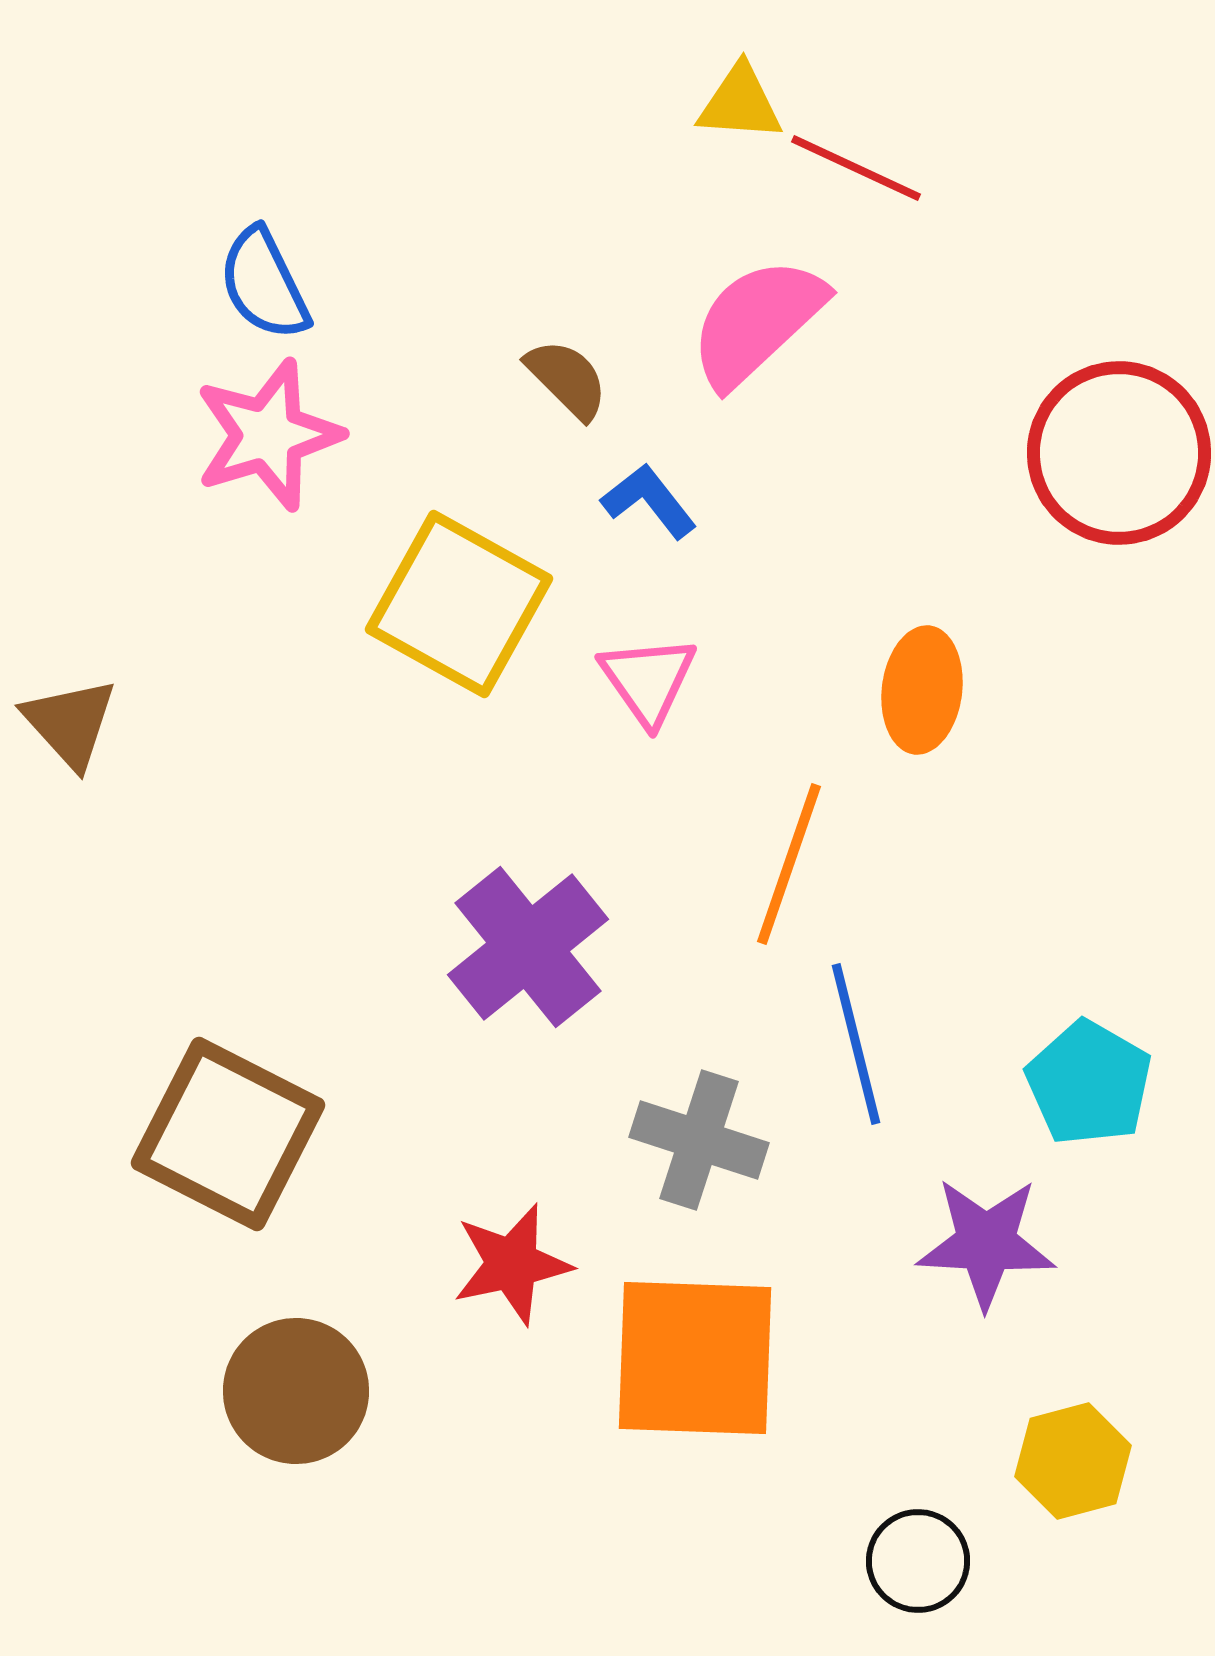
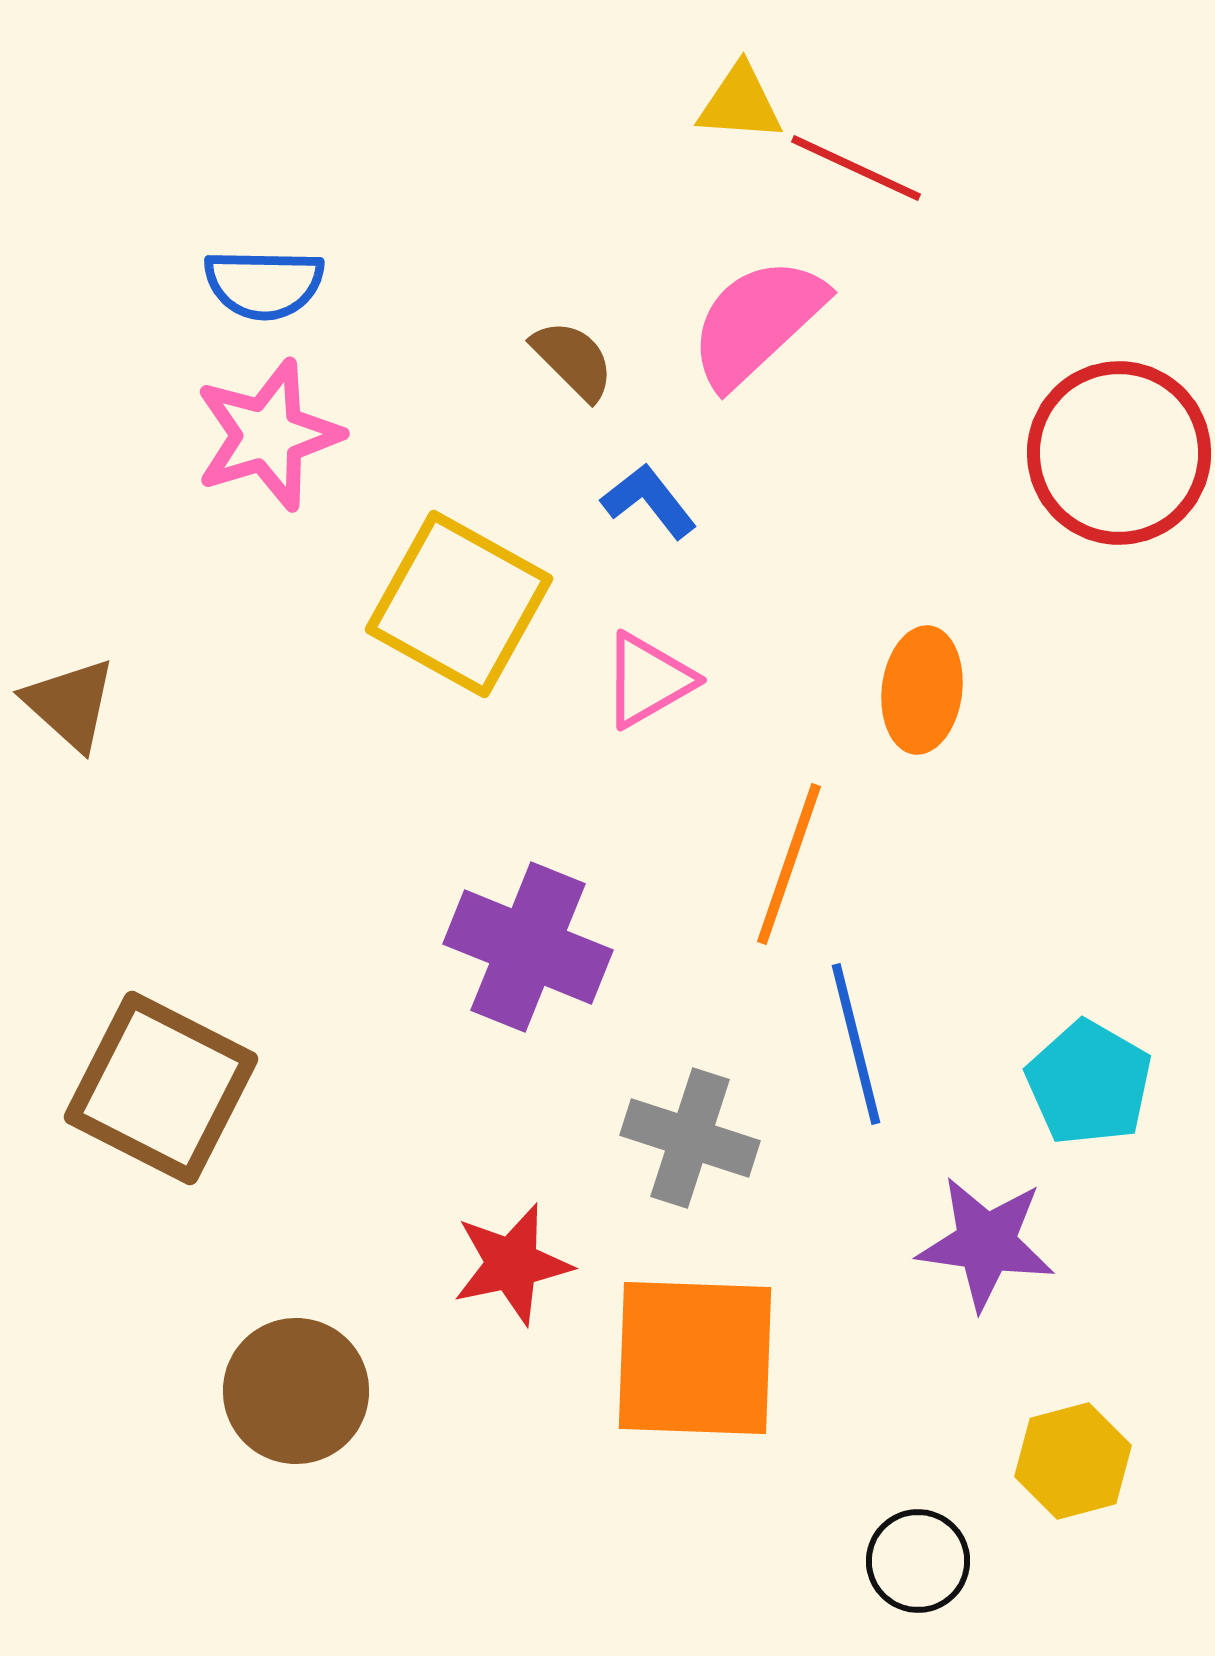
blue semicircle: rotated 63 degrees counterclockwise
brown semicircle: moved 6 px right, 19 px up
pink triangle: rotated 35 degrees clockwise
brown triangle: moved 19 px up; rotated 6 degrees counterclockwise
purple cross: rotated 29 degrees counterclockwise
brown square: moved 67 px left, 46 px up
gray cross: moved 9 px left, 2 px up
purple star: rotated 5 degrees clockwise
